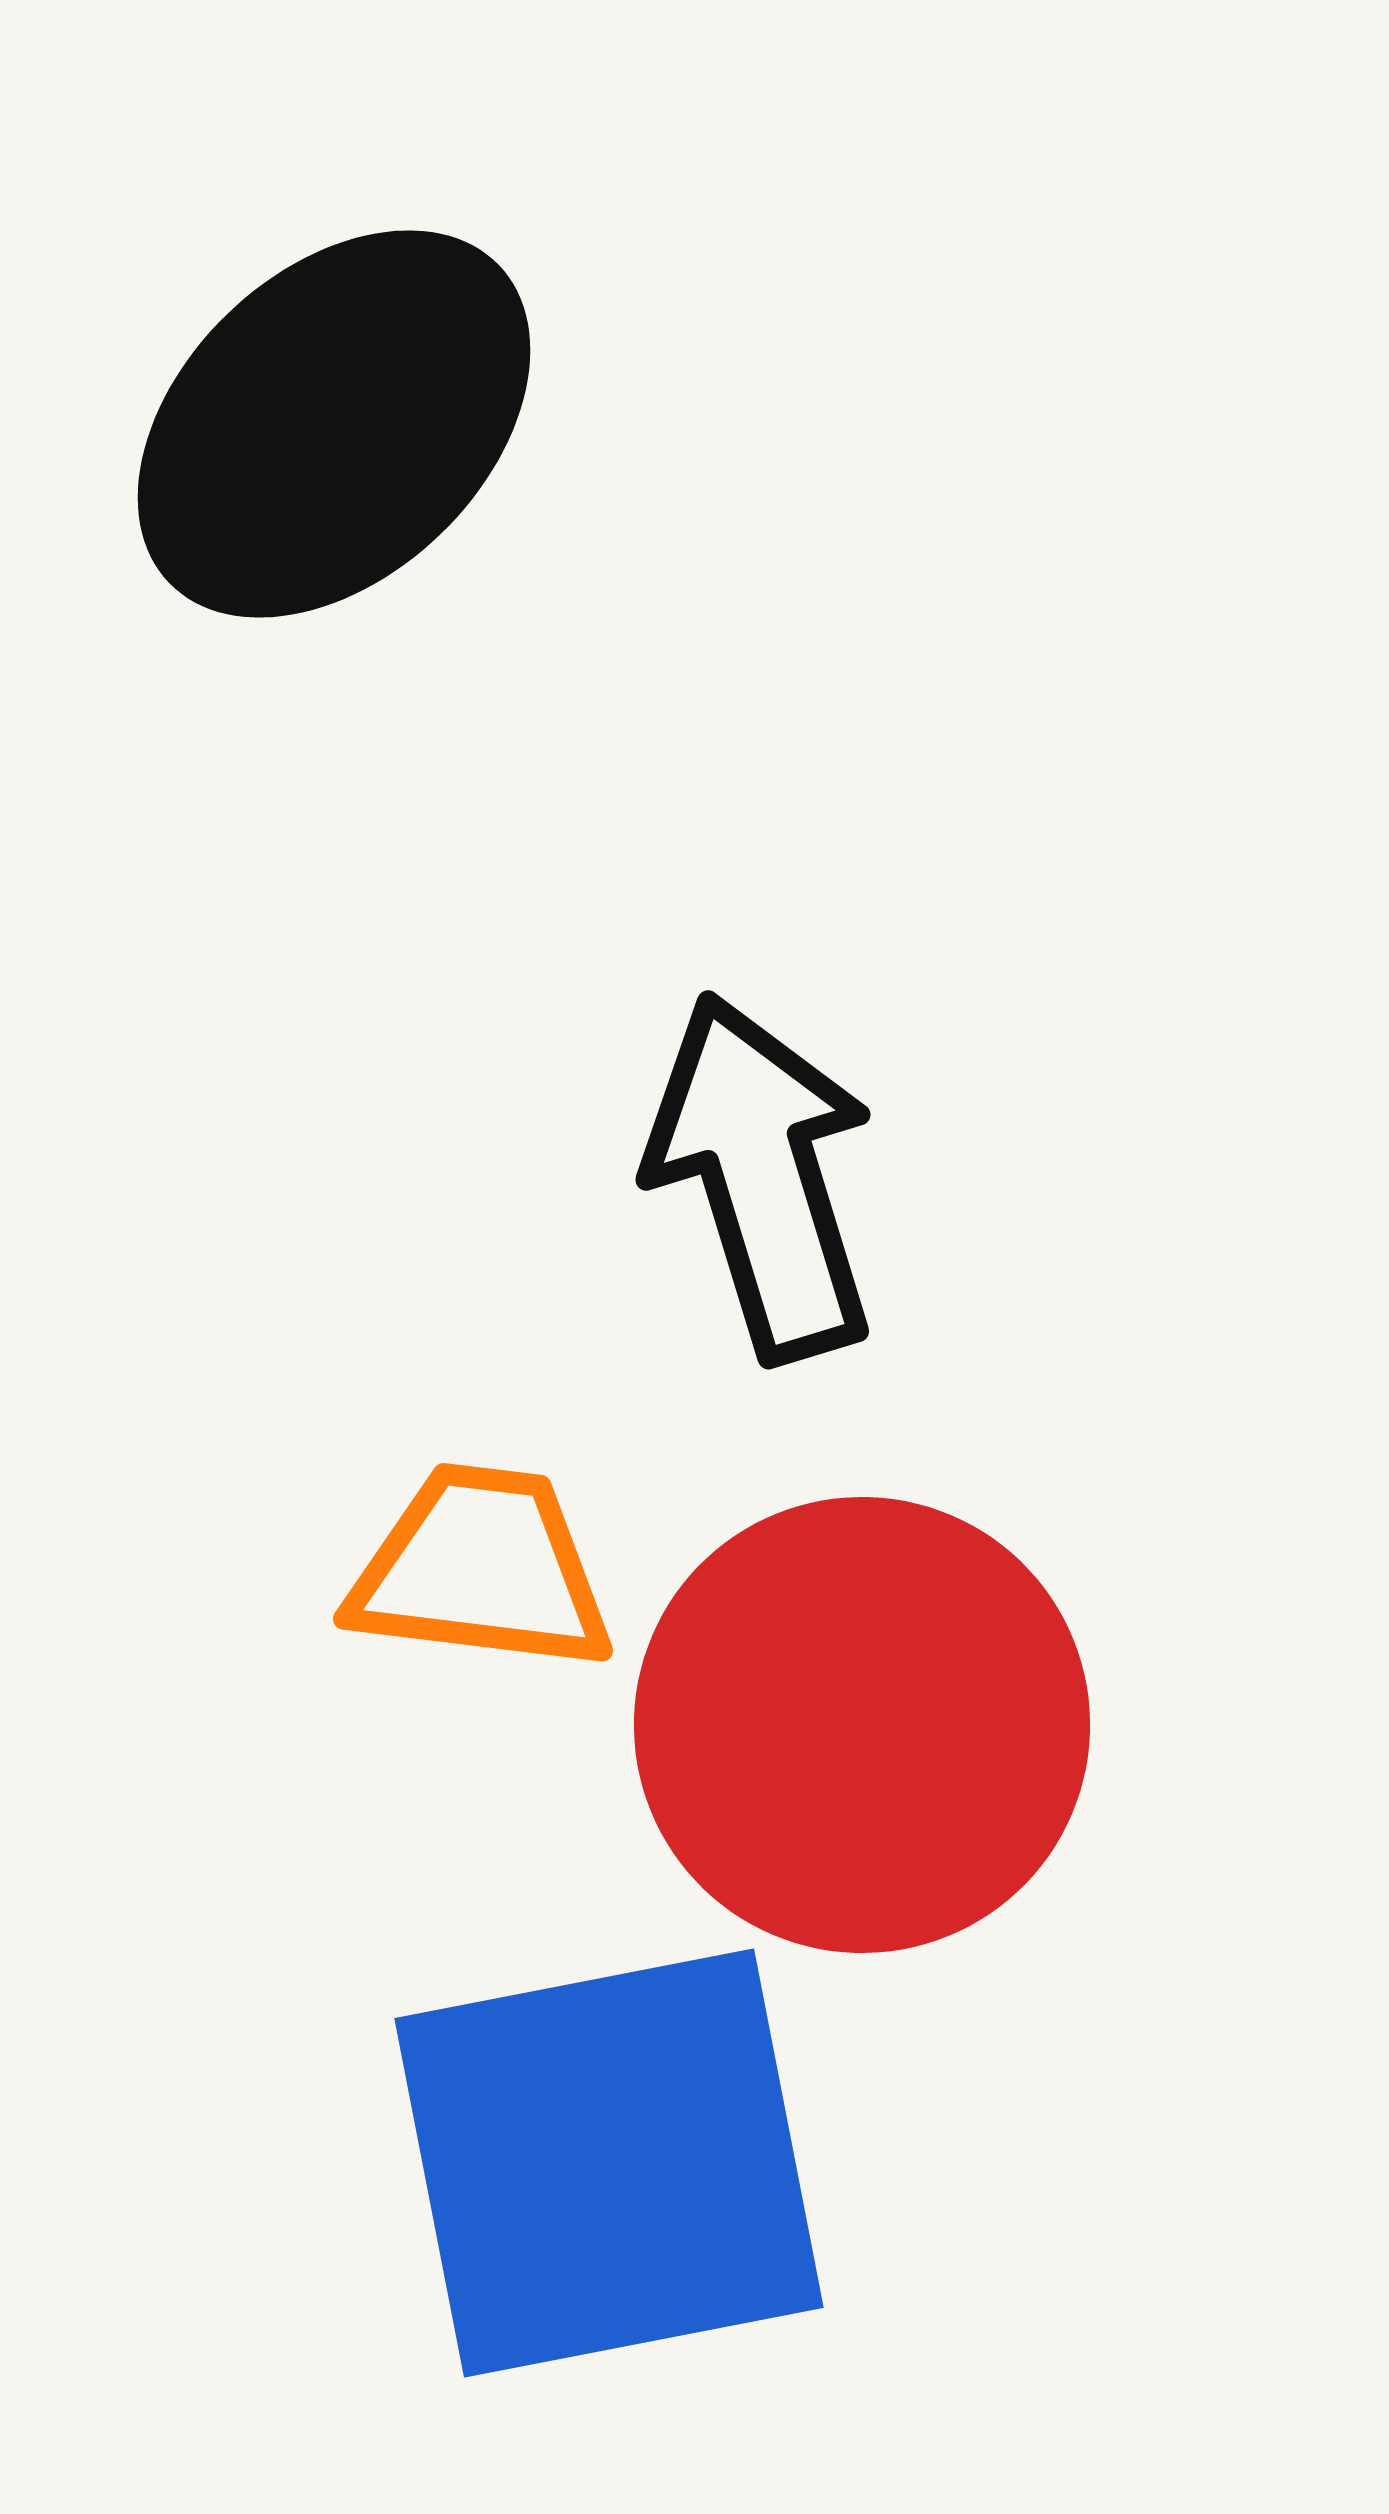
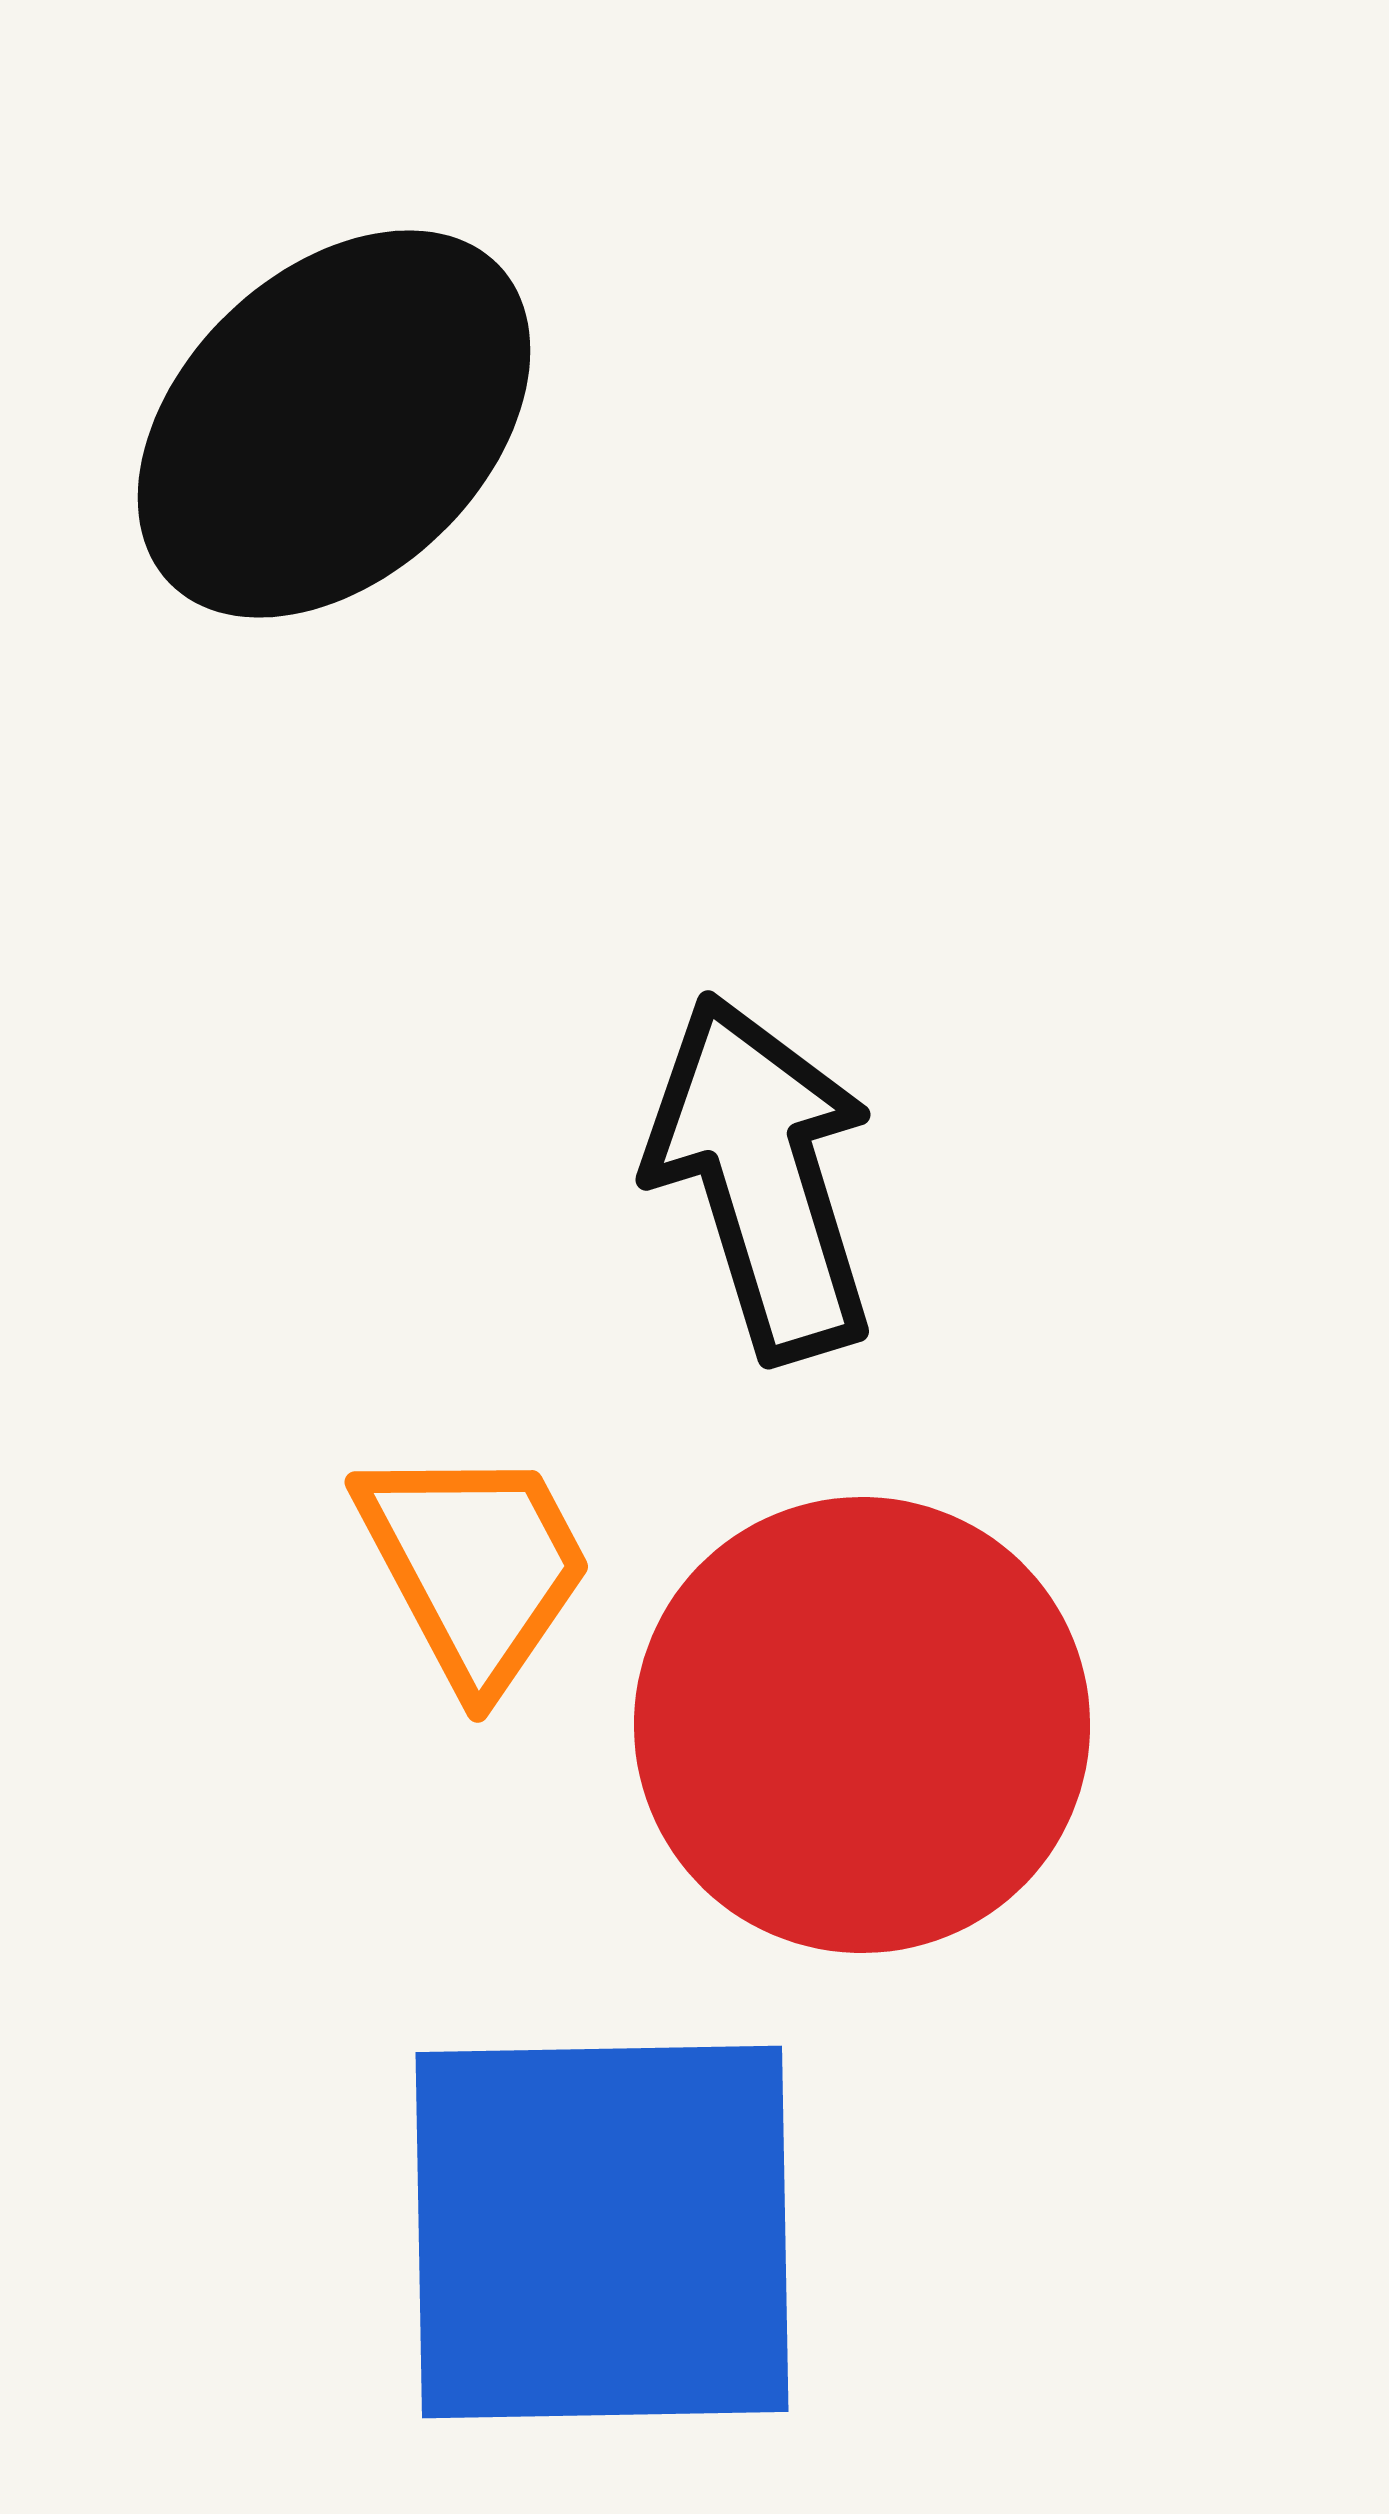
orange trapezoid: moved 6 px left, 3 px up; rotated 55 degrees clockwise
blue square: moved 7 px left, 69 px down; rotated 10 degrees clockwise
